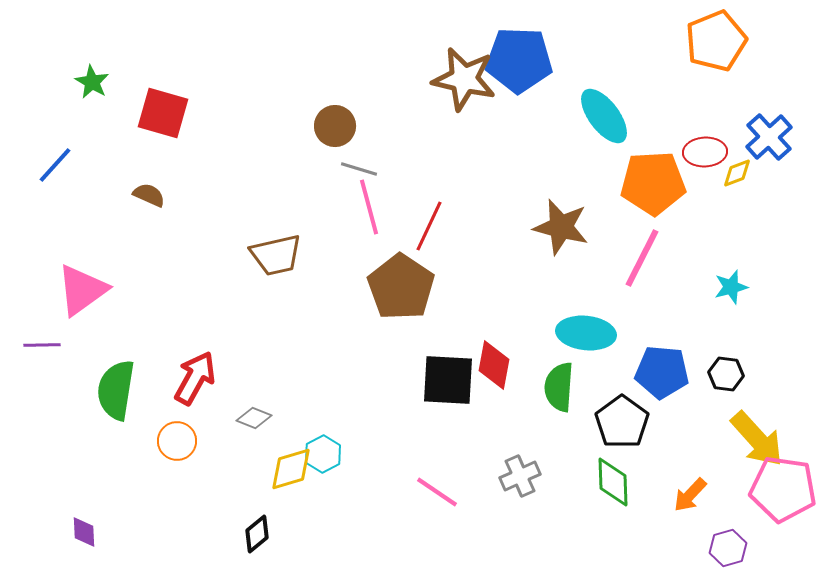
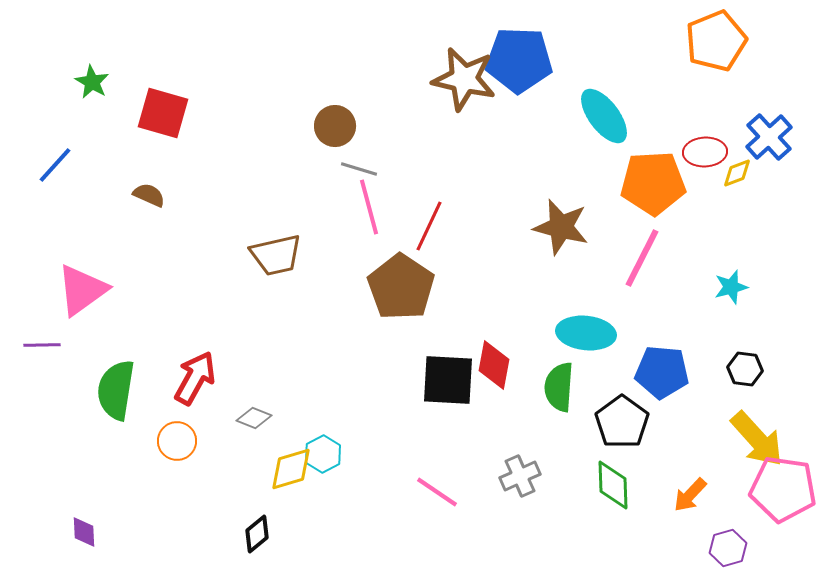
black hexagon at (726, 374): moved 19 px right, 5 px up
green diamond at (613, 482): moved 3 px down
